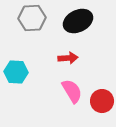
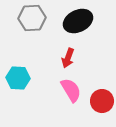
red arrow: rotated 114 degrees clockwise
cyan hexagon: moved 2 px right, 6 px down
pink semicircle: moved 1 px left, 1 px up
